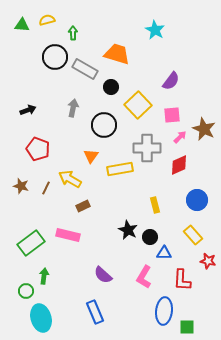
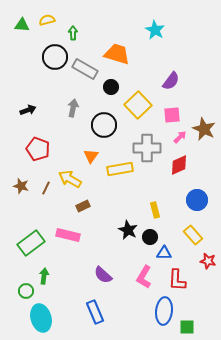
yellow rectangle at (155, 205): moved 5 px down
red L-shape at (182, 280): moved 5 px left
